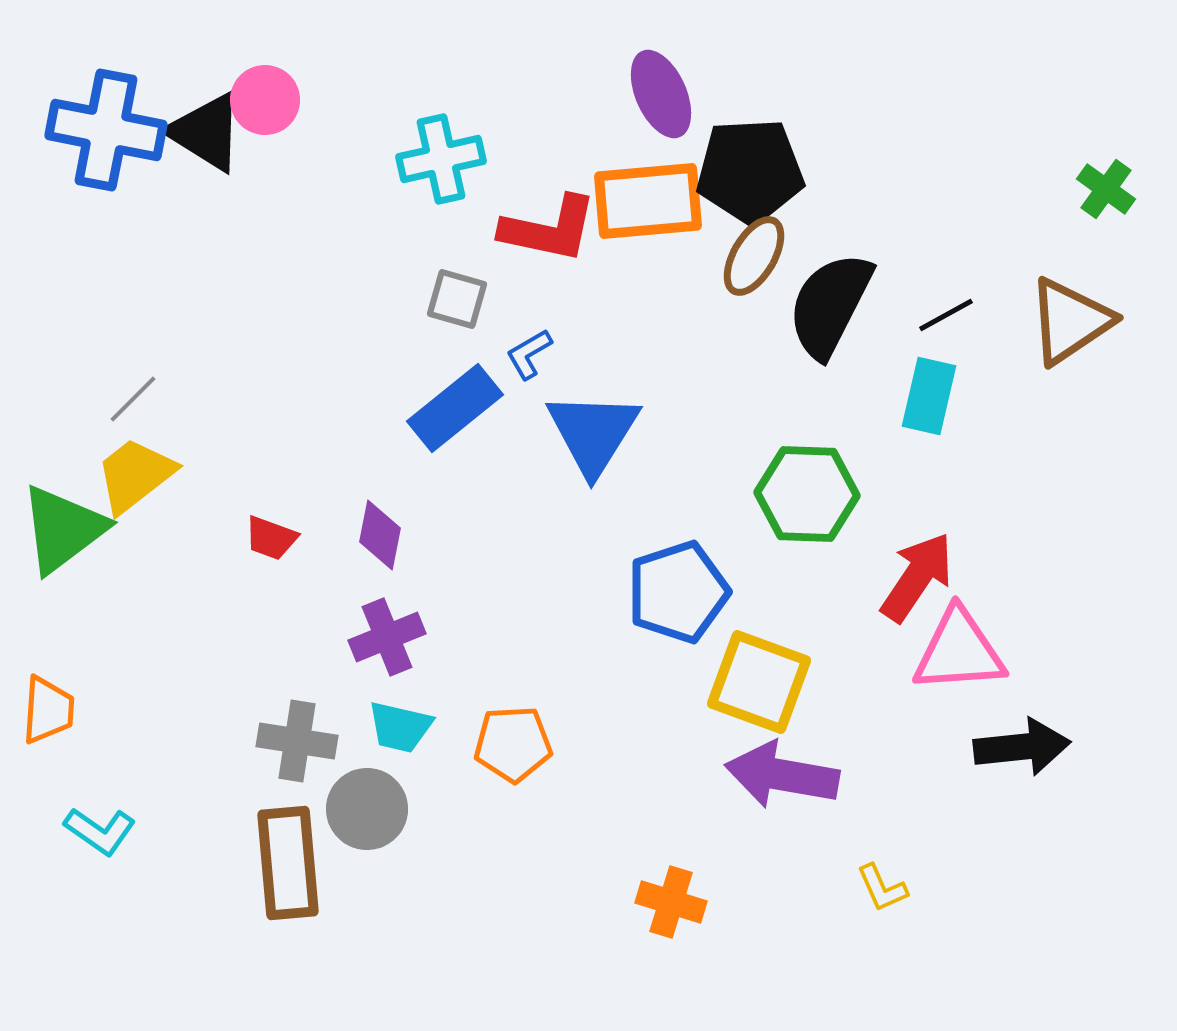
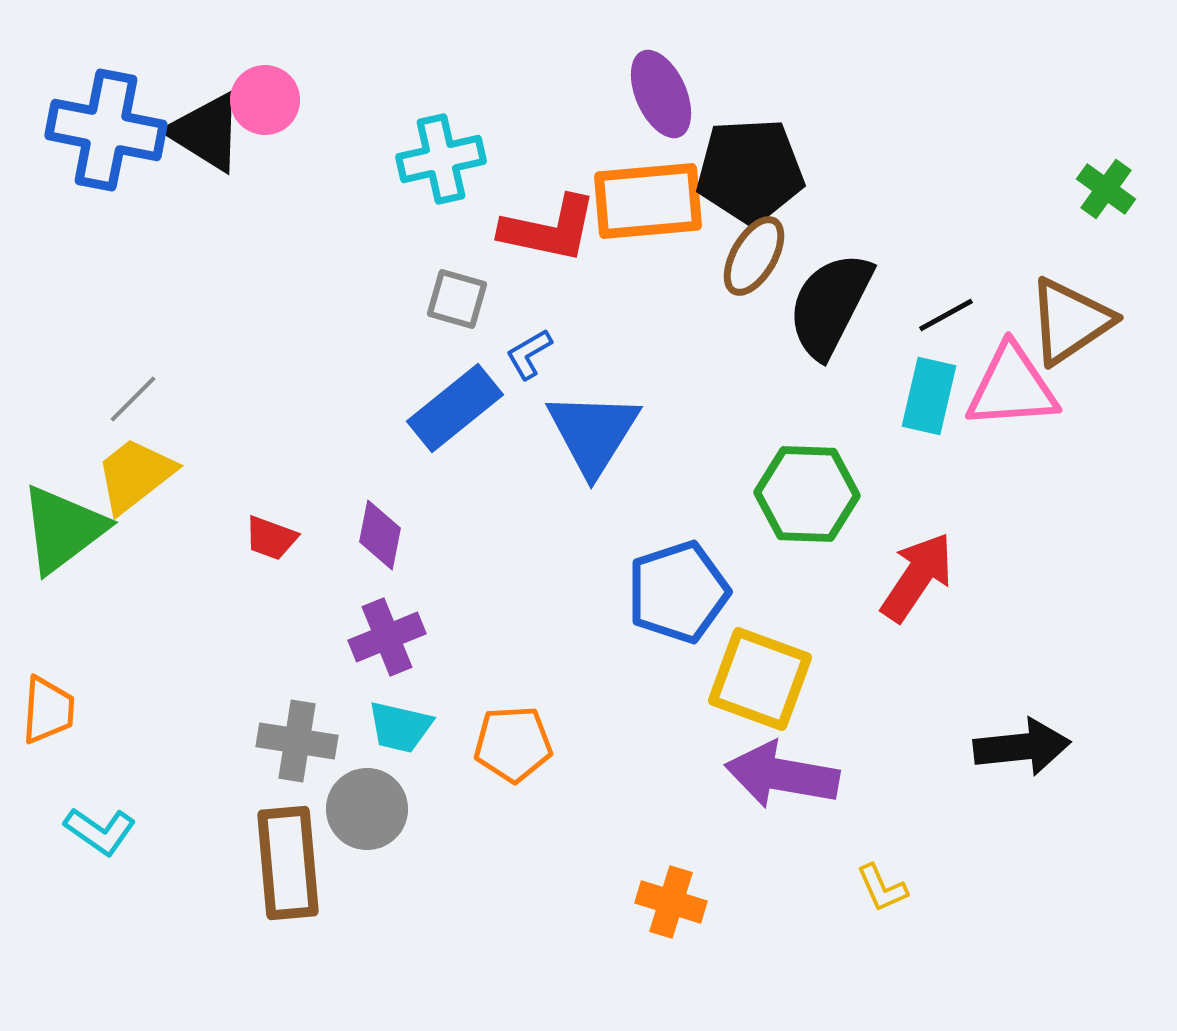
pink triangle: moved 53 px right, 264 px up
yellow square: moved 1 px right, 3 px up
